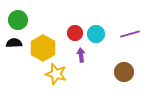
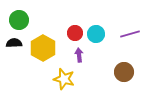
green circle: moved 1 px right
purple arrow: moved 2 px left
yellow star: moved 8 px right, 5 px down
